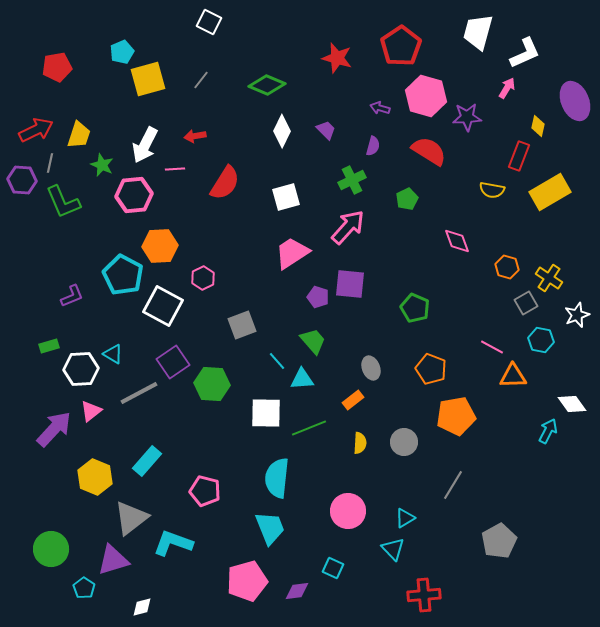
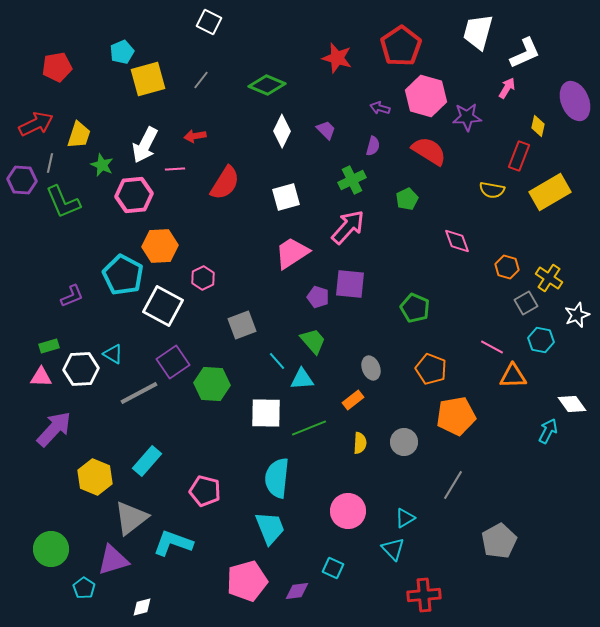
red arrow at (36, 130): moved 6 px up
pink triangle at (91, 411): moved 50 px left, 34 px up; rotated 40 degrees clockwise
